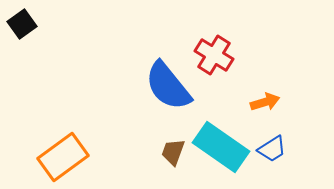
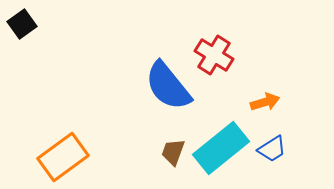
cyan rectangle: moved 1 px down; rotated 74 degrees counterclockwise
